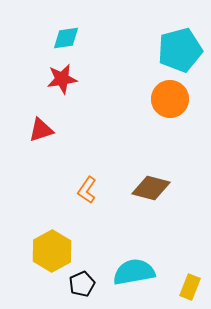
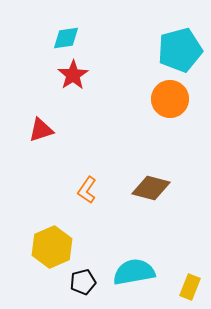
red star: moved 11 px right, 4 px up; rotated 24 degrees counterclockwise
yellow hexagon: moved 4 px up; rotated 6 degrees clockwise
black pentagon: moved 1 px right, 2 px up; rotated 10 degrees clockwise
